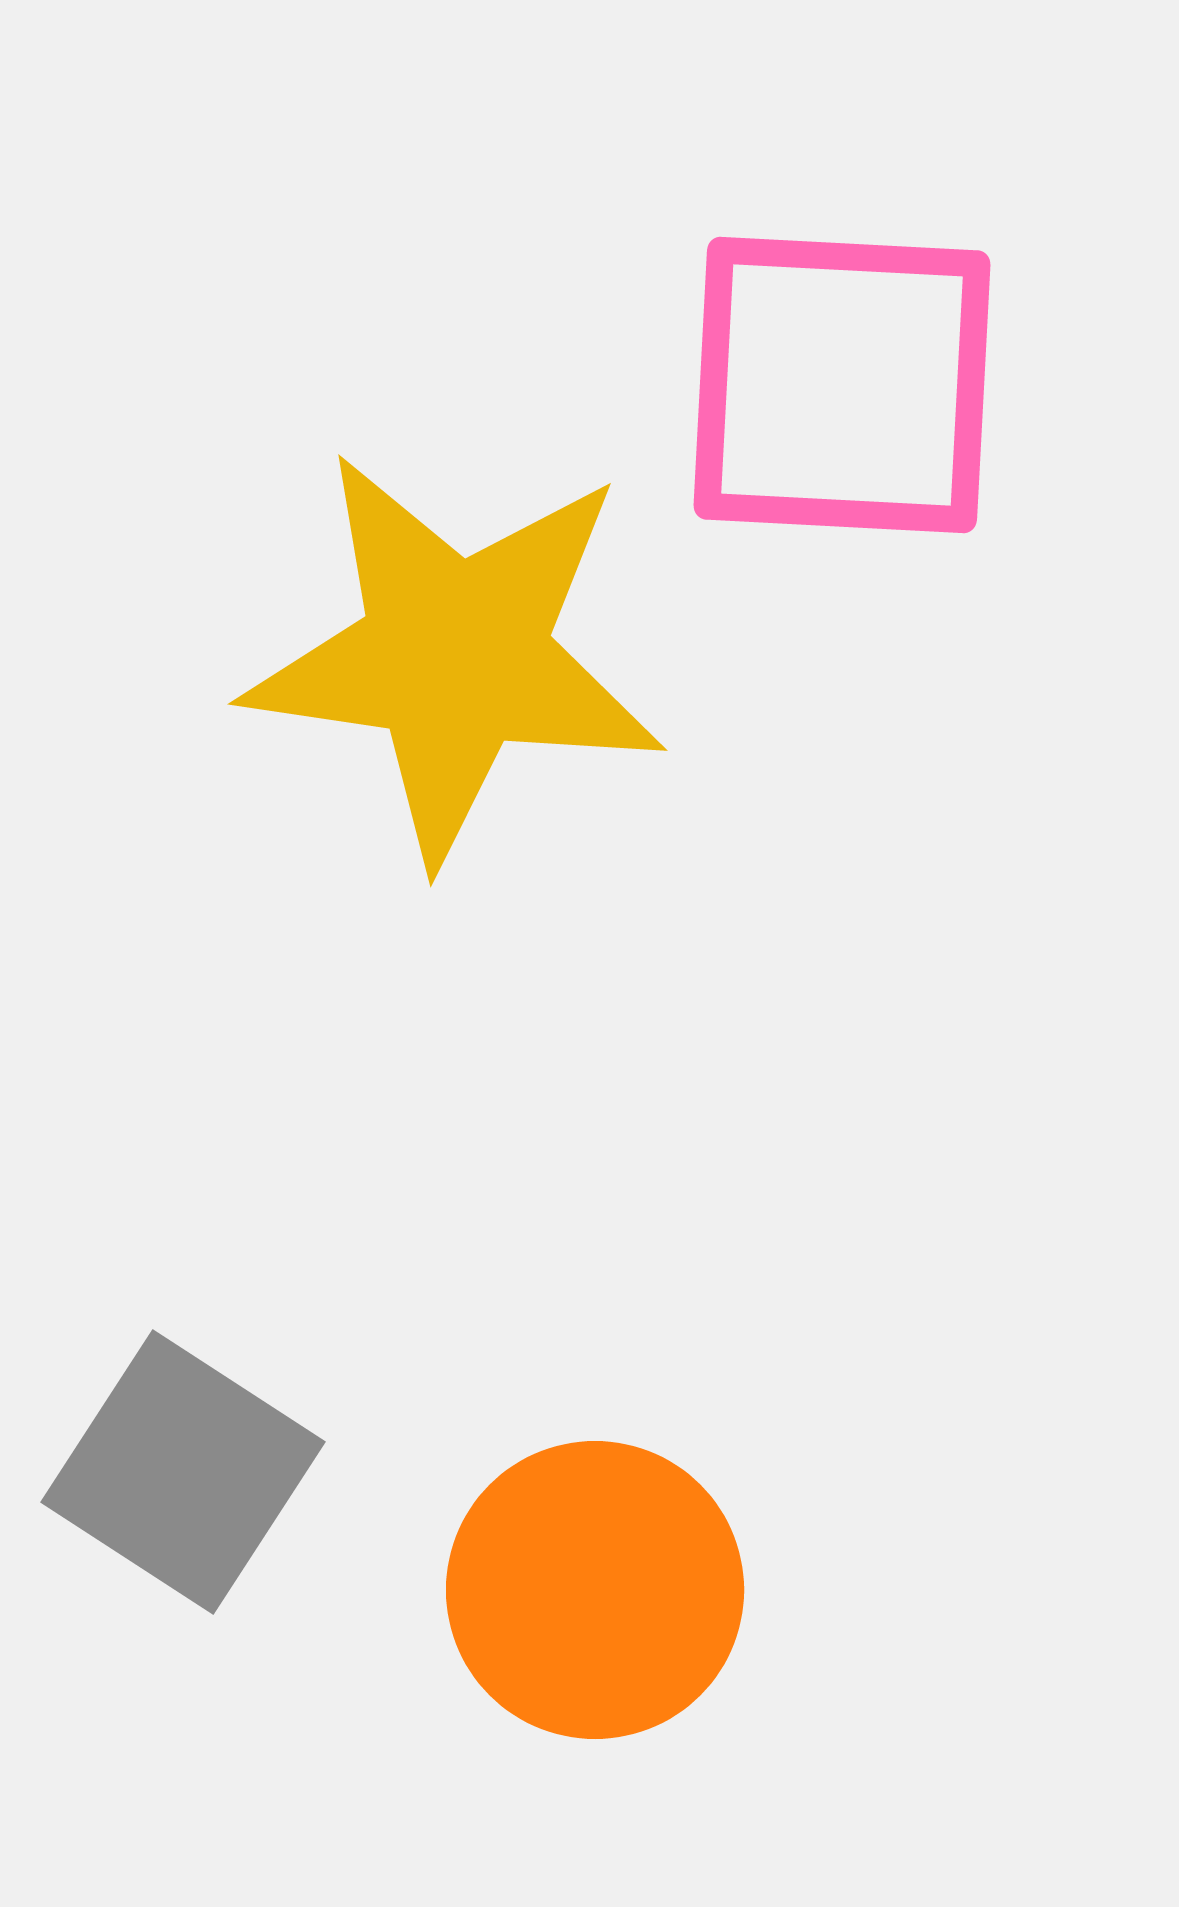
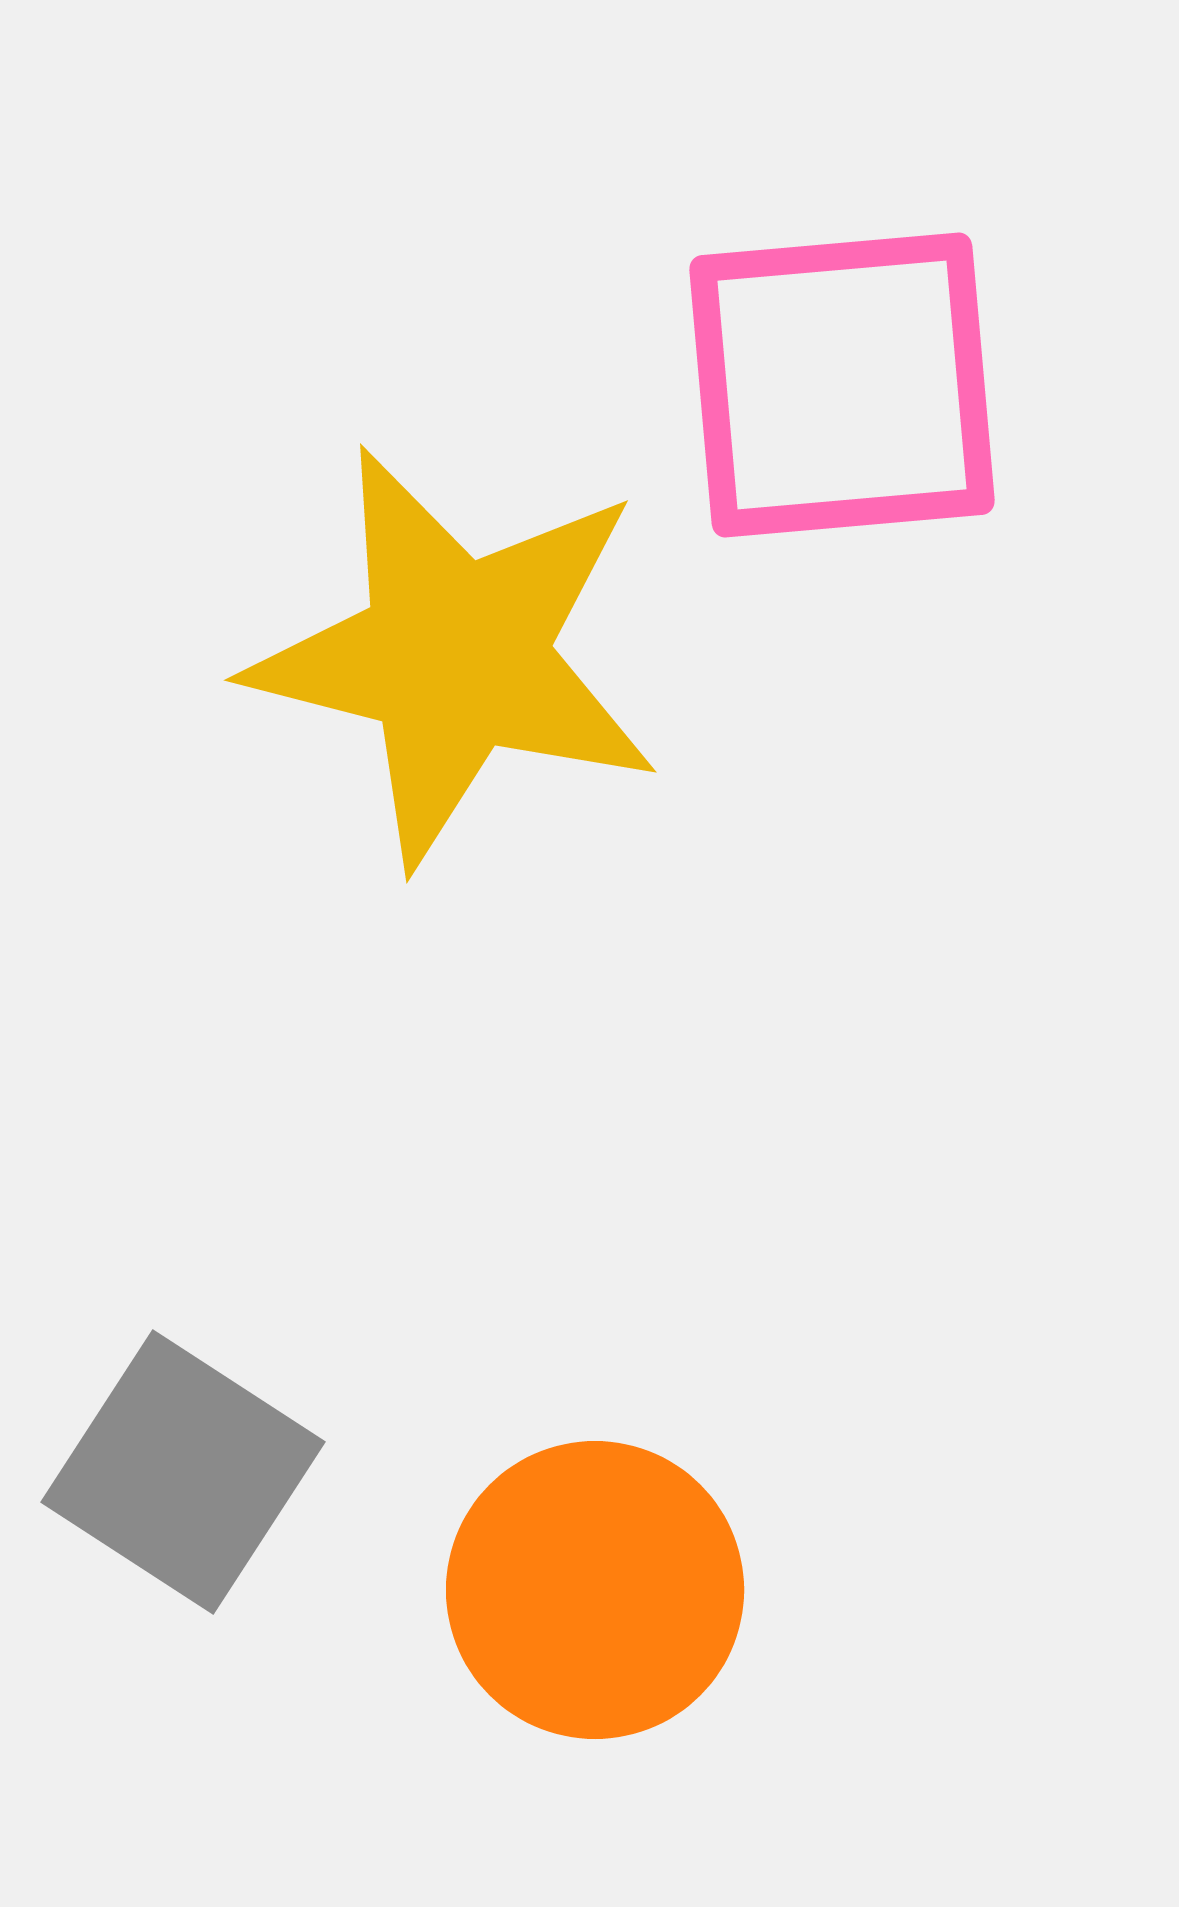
pink square: rotated 8 degrees counterclockwise
yellow star: rotated 6 degrees clockwise
